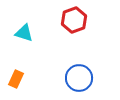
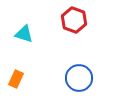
red hexagon: rotated 20 degrees counterclockwise
cyan triangle: moved 1 px down
